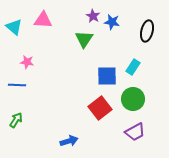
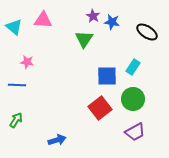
black ellipse: moved 1 px down; rotated 70 degrees counterclockwise
blue arrow: moved 12 px left, 1 px up
